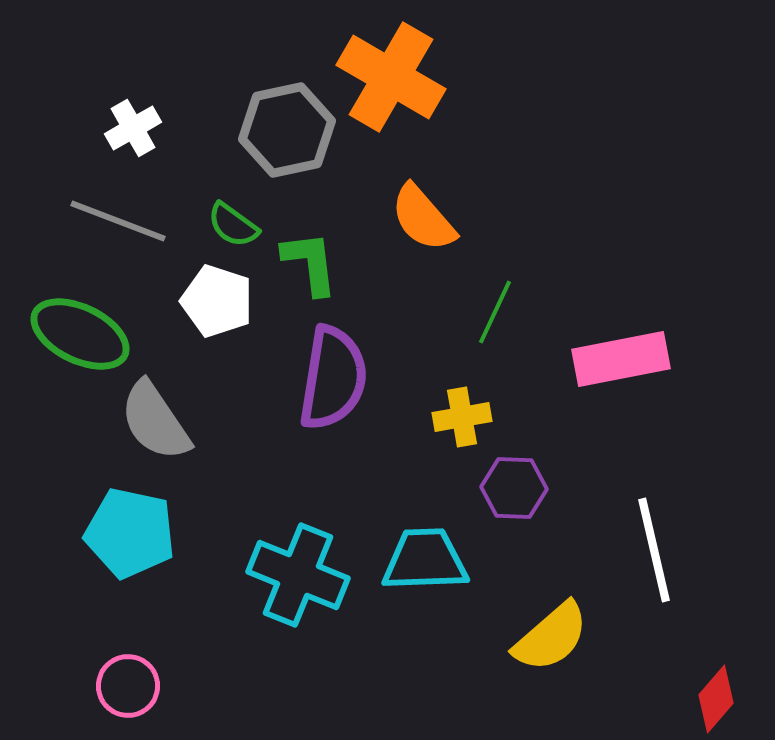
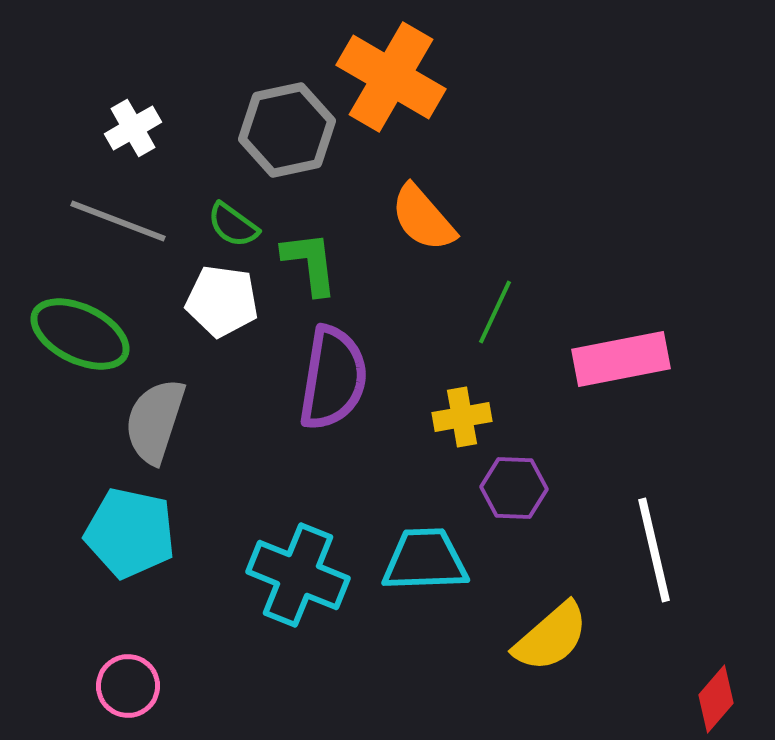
white pentagon: moved 5 px right; rotated 10 degrees counterclockwise
gray semicircle: rotated 52 degrees clockwise
